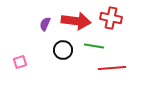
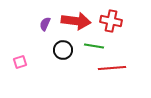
red cross: moved 3 px down
